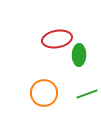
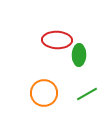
red ellipse: moved 1 px down; rotated 12 degrees clockwise
green line: rotated 10 degrees counterclockwise
